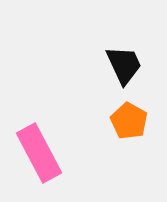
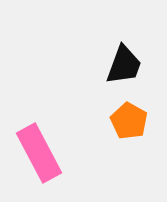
black trapezoid: rotated 45 degrees clockwise
